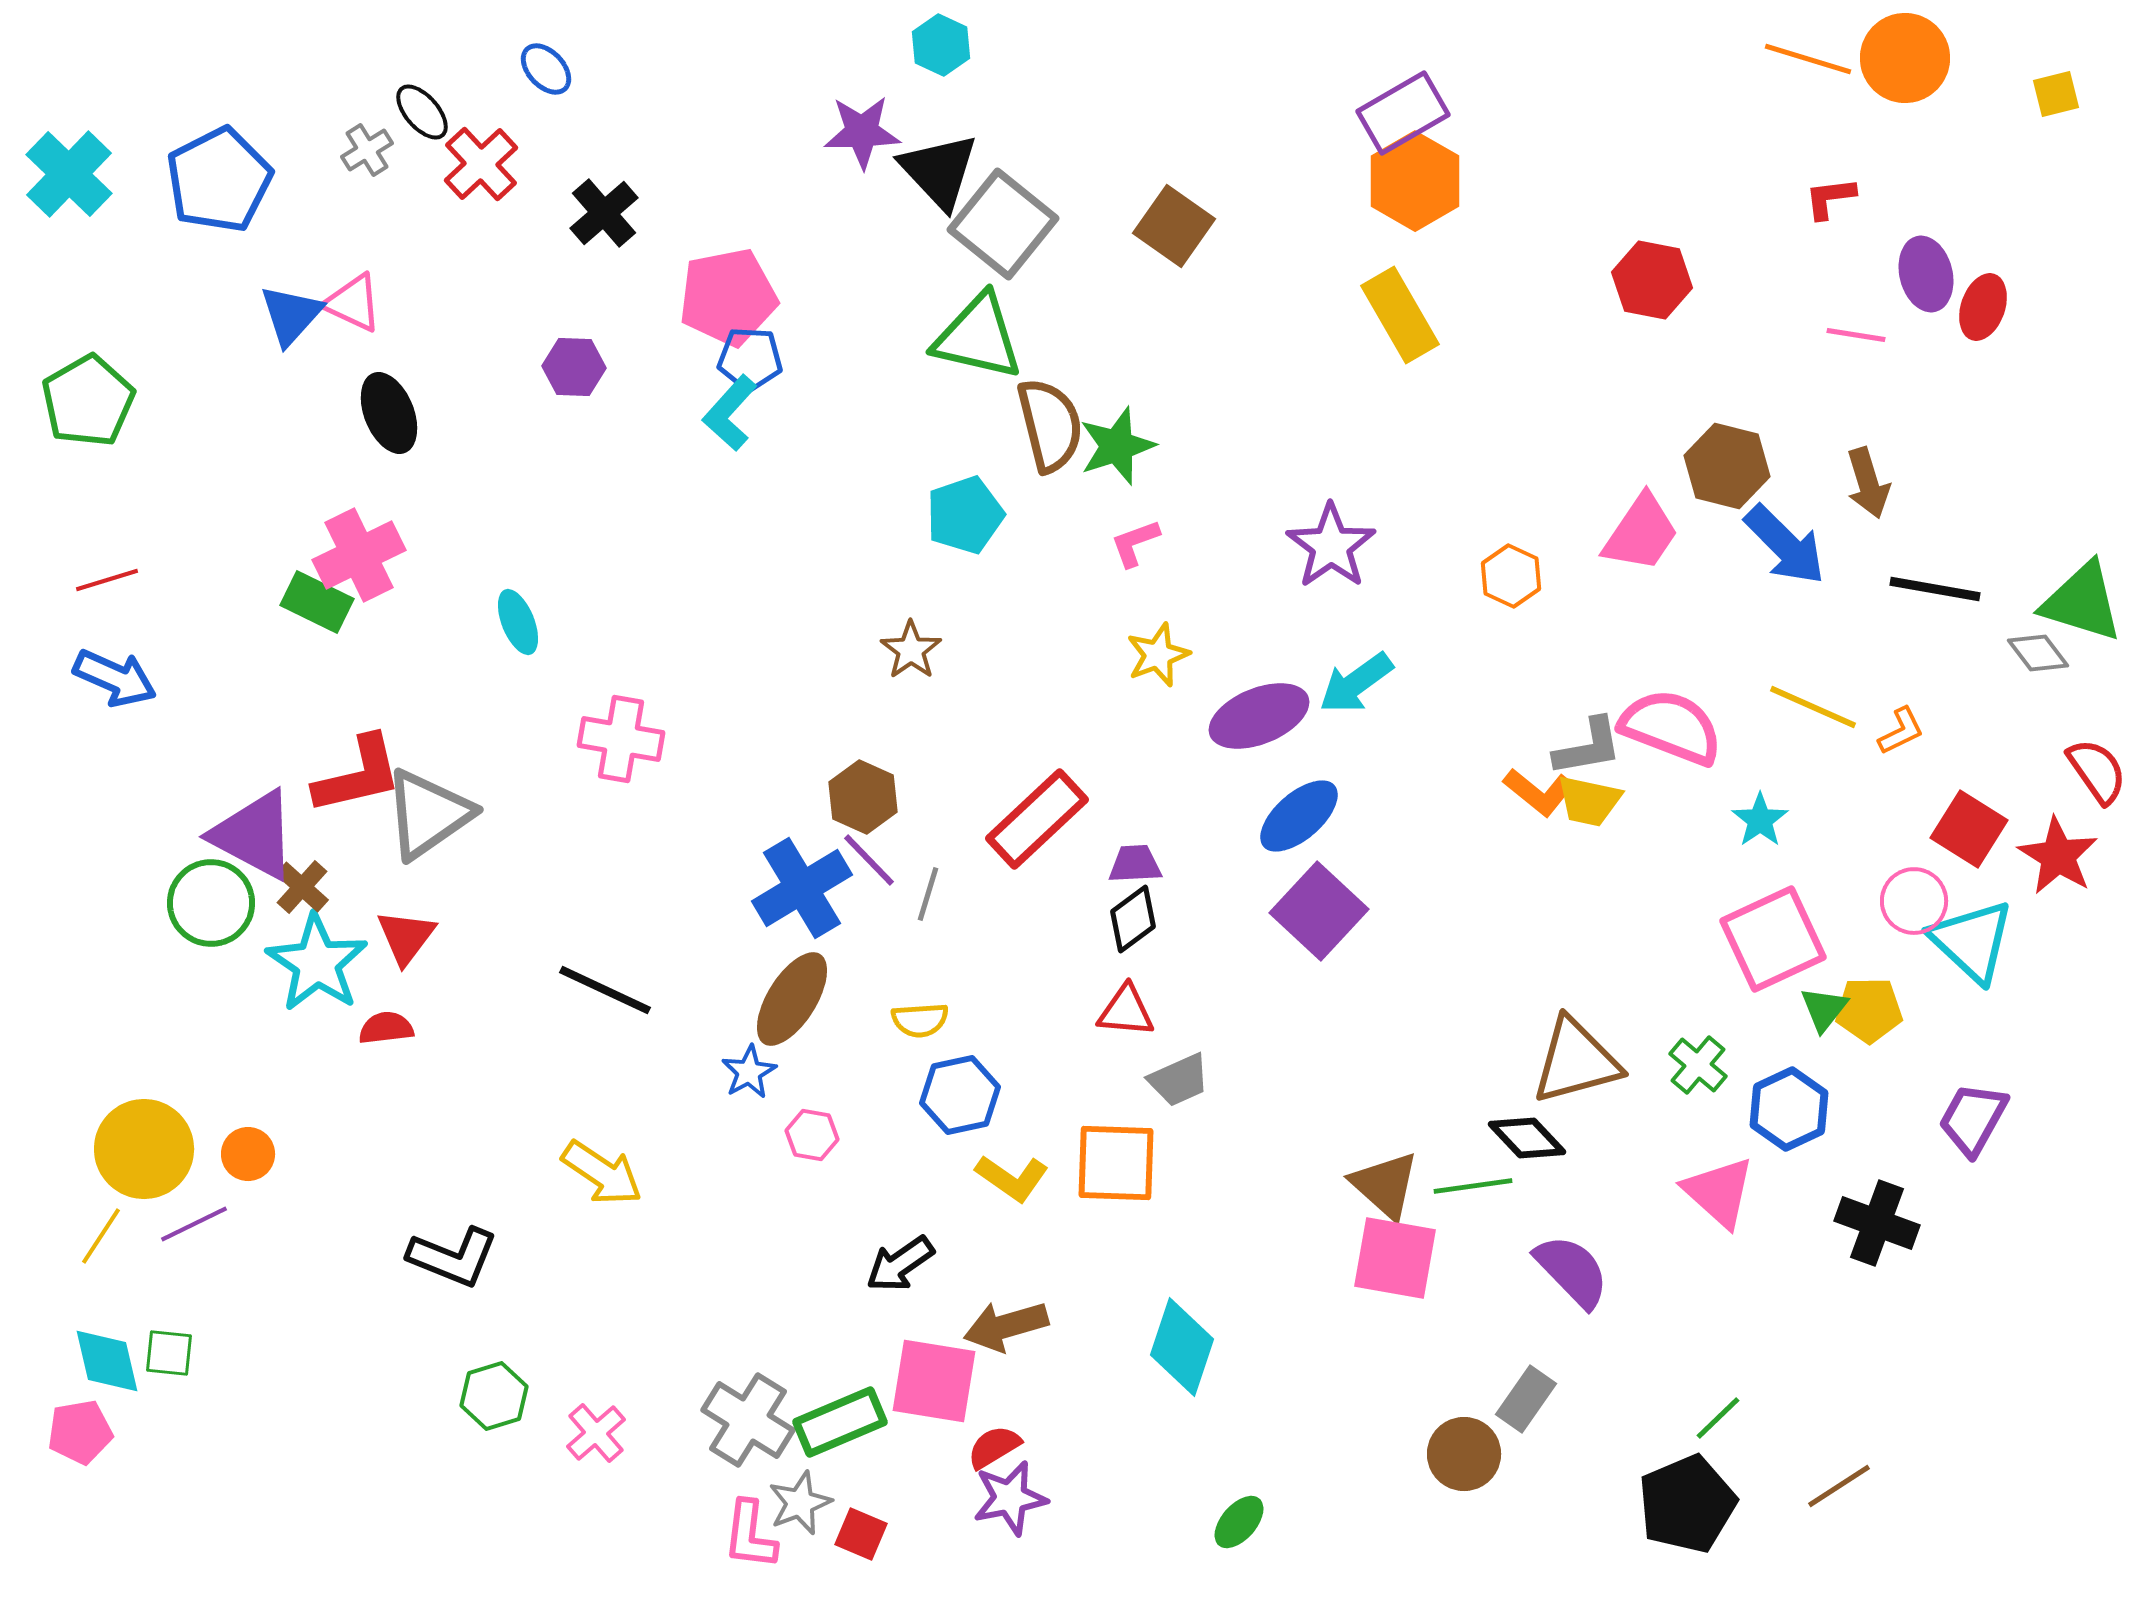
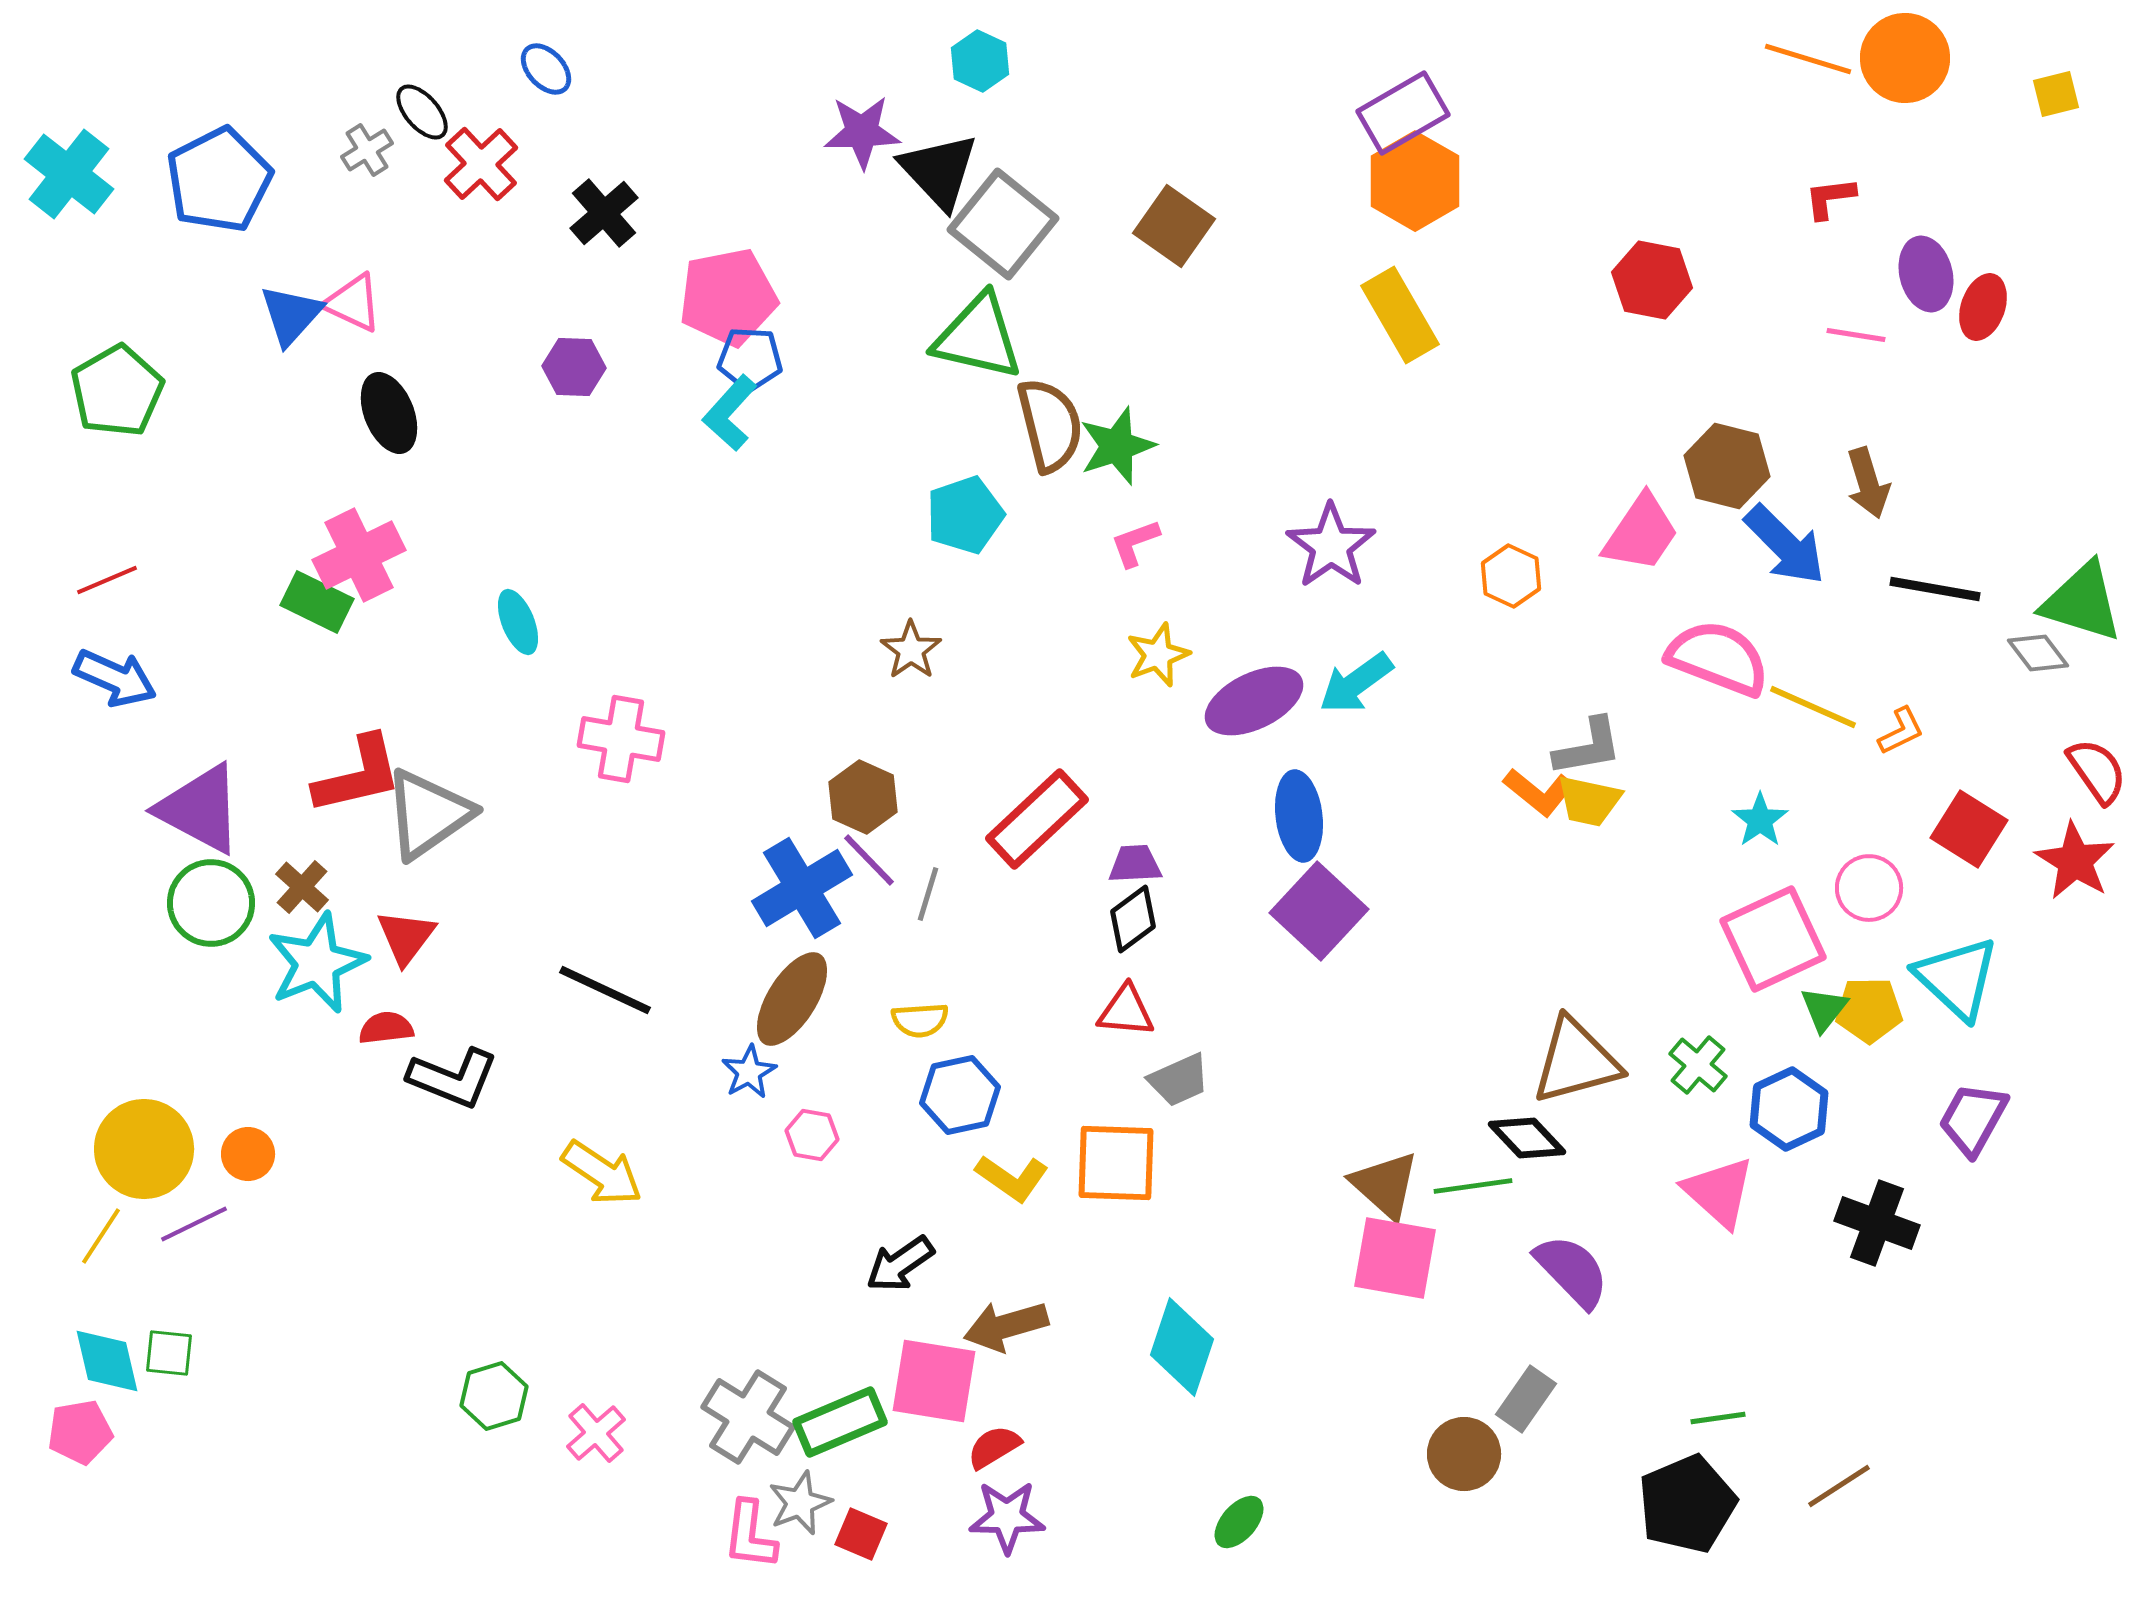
cyan hexagon at (941, 45): moved 39 px right, 16 px down
cyan cross at (69, 174): rotated 6 degrees counterclockwise
green pentagon at (88, 401): moved 29 px right, 10 px up
red line at (107, 580): rotated 6 degrees counterclockwise
purple ellipse at (1259, 716): moved 5 px left, 15 px up; rotated 4 degrees counterclockwise
pink semicircle at (1671, 727): moved 47 px right, 69 px up
blue ellipse at (1299, 816): rotated 56 degrees counterclockwise
purple triangle at (254, 835): moved 54 px left, 26 px up
red star at (2058, 856): moved 17 px right, 5 px down
pink circle at (1914, 901): moved 45 px left, 13 px up
cyan triangle at (1972, 941): moved 15 px left, 37 px down
cyan star at (317, 963): rotated 16 degrees clockwise
black L-shape at (453, 1257): moved 179 px up
green line at (1718, 1418): rotated 36 degrees clockwise
gray cross at (748, 1420): moved 3 px up
purple star at (1010, 1498): moved 3 px left, 19 px down; rotated 12 degrees clockwise
